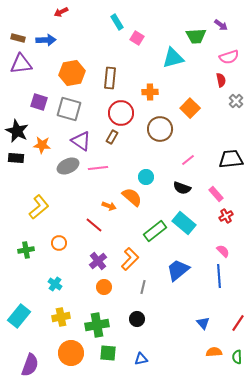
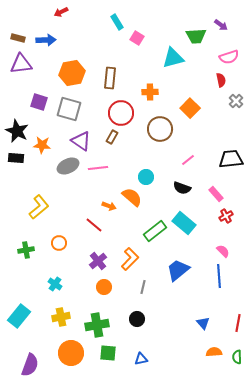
red line at (238, 323): rotated 24 degrees counterclockwise
